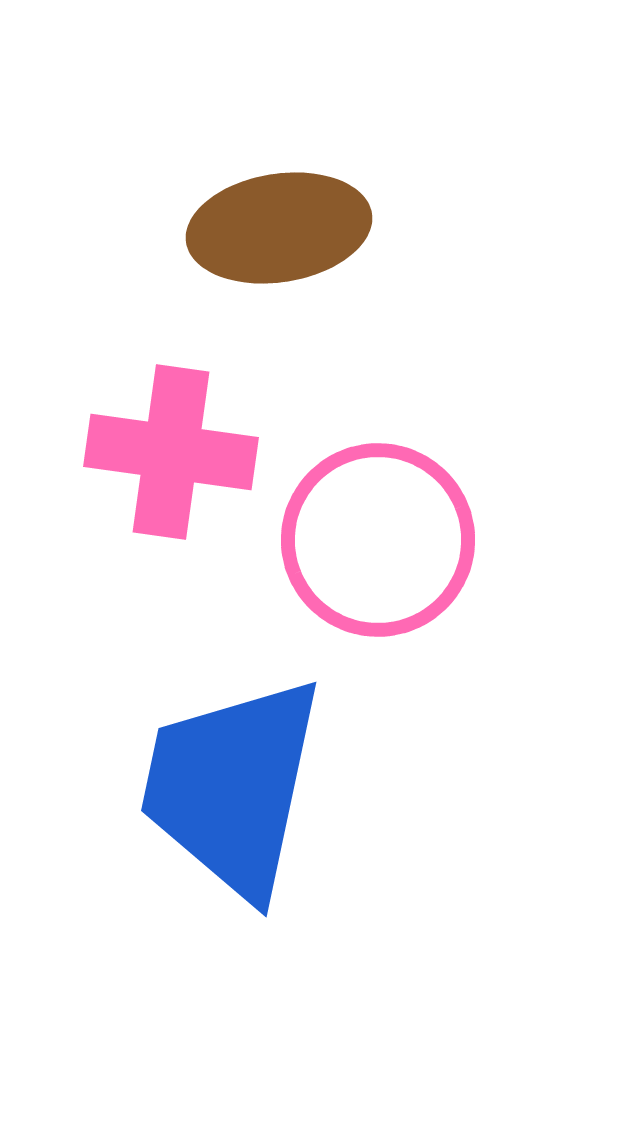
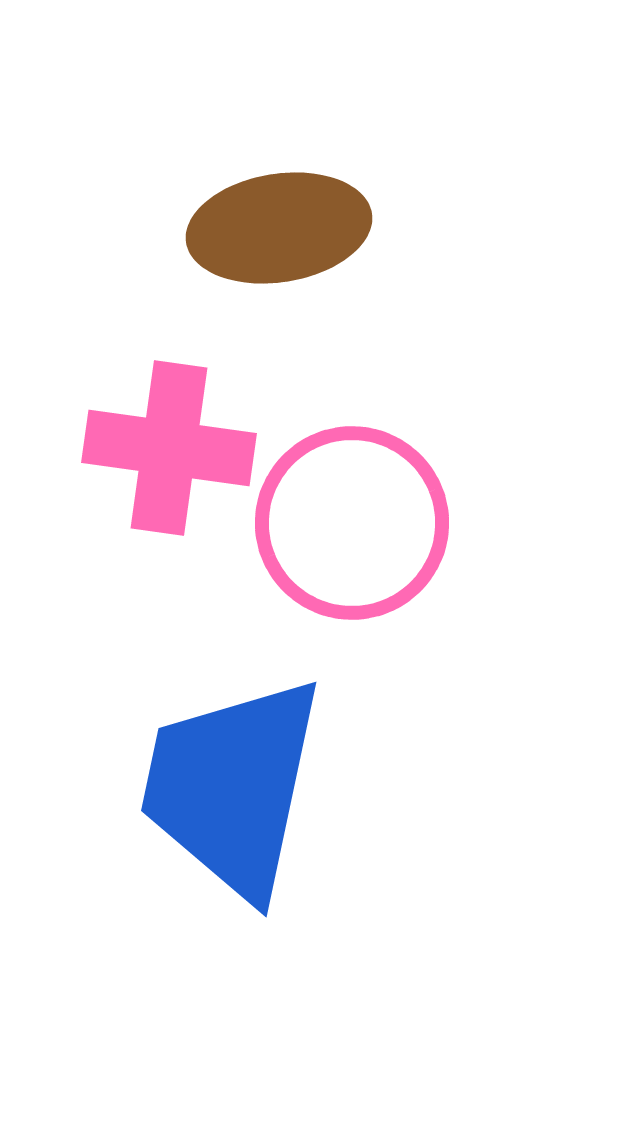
pink cross: moved 2 px left, 4 px up
pink circle: moved 26 px left, 17 px up
